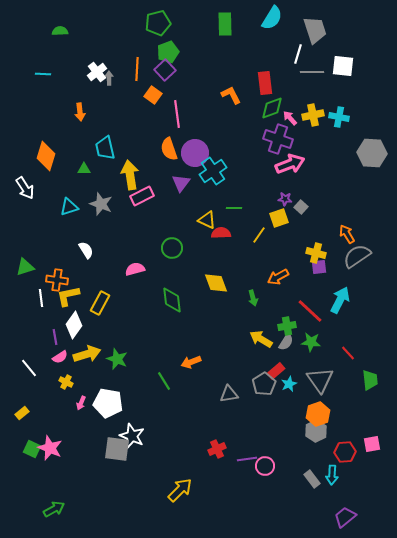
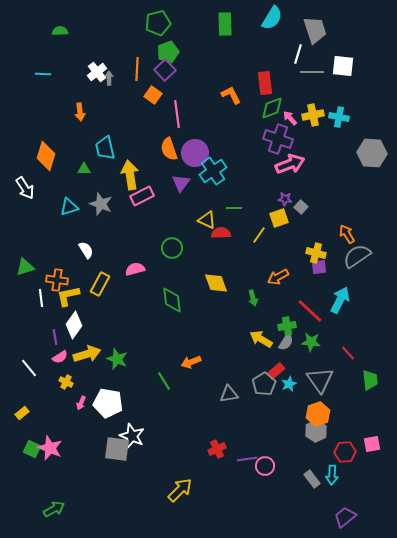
yellow rectangle at (100, 303): moved 19 px up
